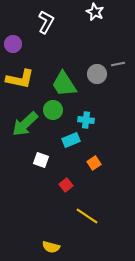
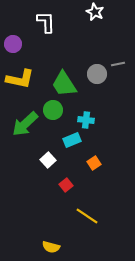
white L-shape: rotated 30 degrees counterclockwise
cyan rectangle: moved 1 px right
white square: moved 7 px right; rotated 28 degrees clockwise
